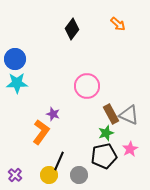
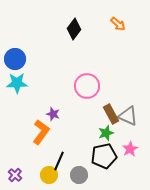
black diamond: moved 2 px right
gray triangle: moved 1 px left, 1 px down
